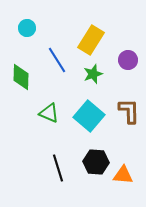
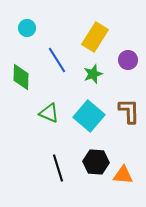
yellow rectangle: moved 4 px right, 3 px up
